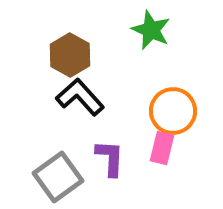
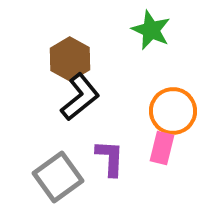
brown hexagon: moved 4 px down
black L-shape: rotated 93 degrees clockwise
